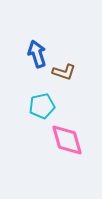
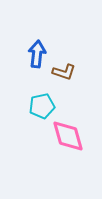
blue arrow: rotated 24 degrees clockwise
pink diamond: moved 1 px right, 4 px up
